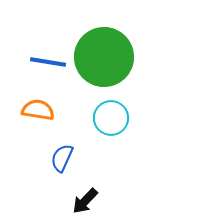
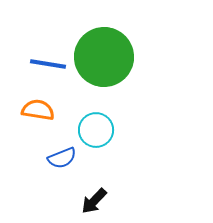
blue line: moved 2 px down
cyan circle: moved 15 px left, 12 px down
blue semicircle: rotated 136 degrees counterclockwise
black arrow: moved 9 px right
